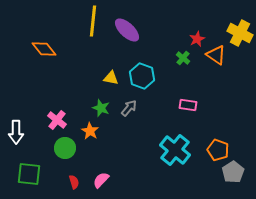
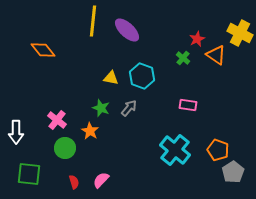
orange diamond: moved 1 px left, 1 px down
